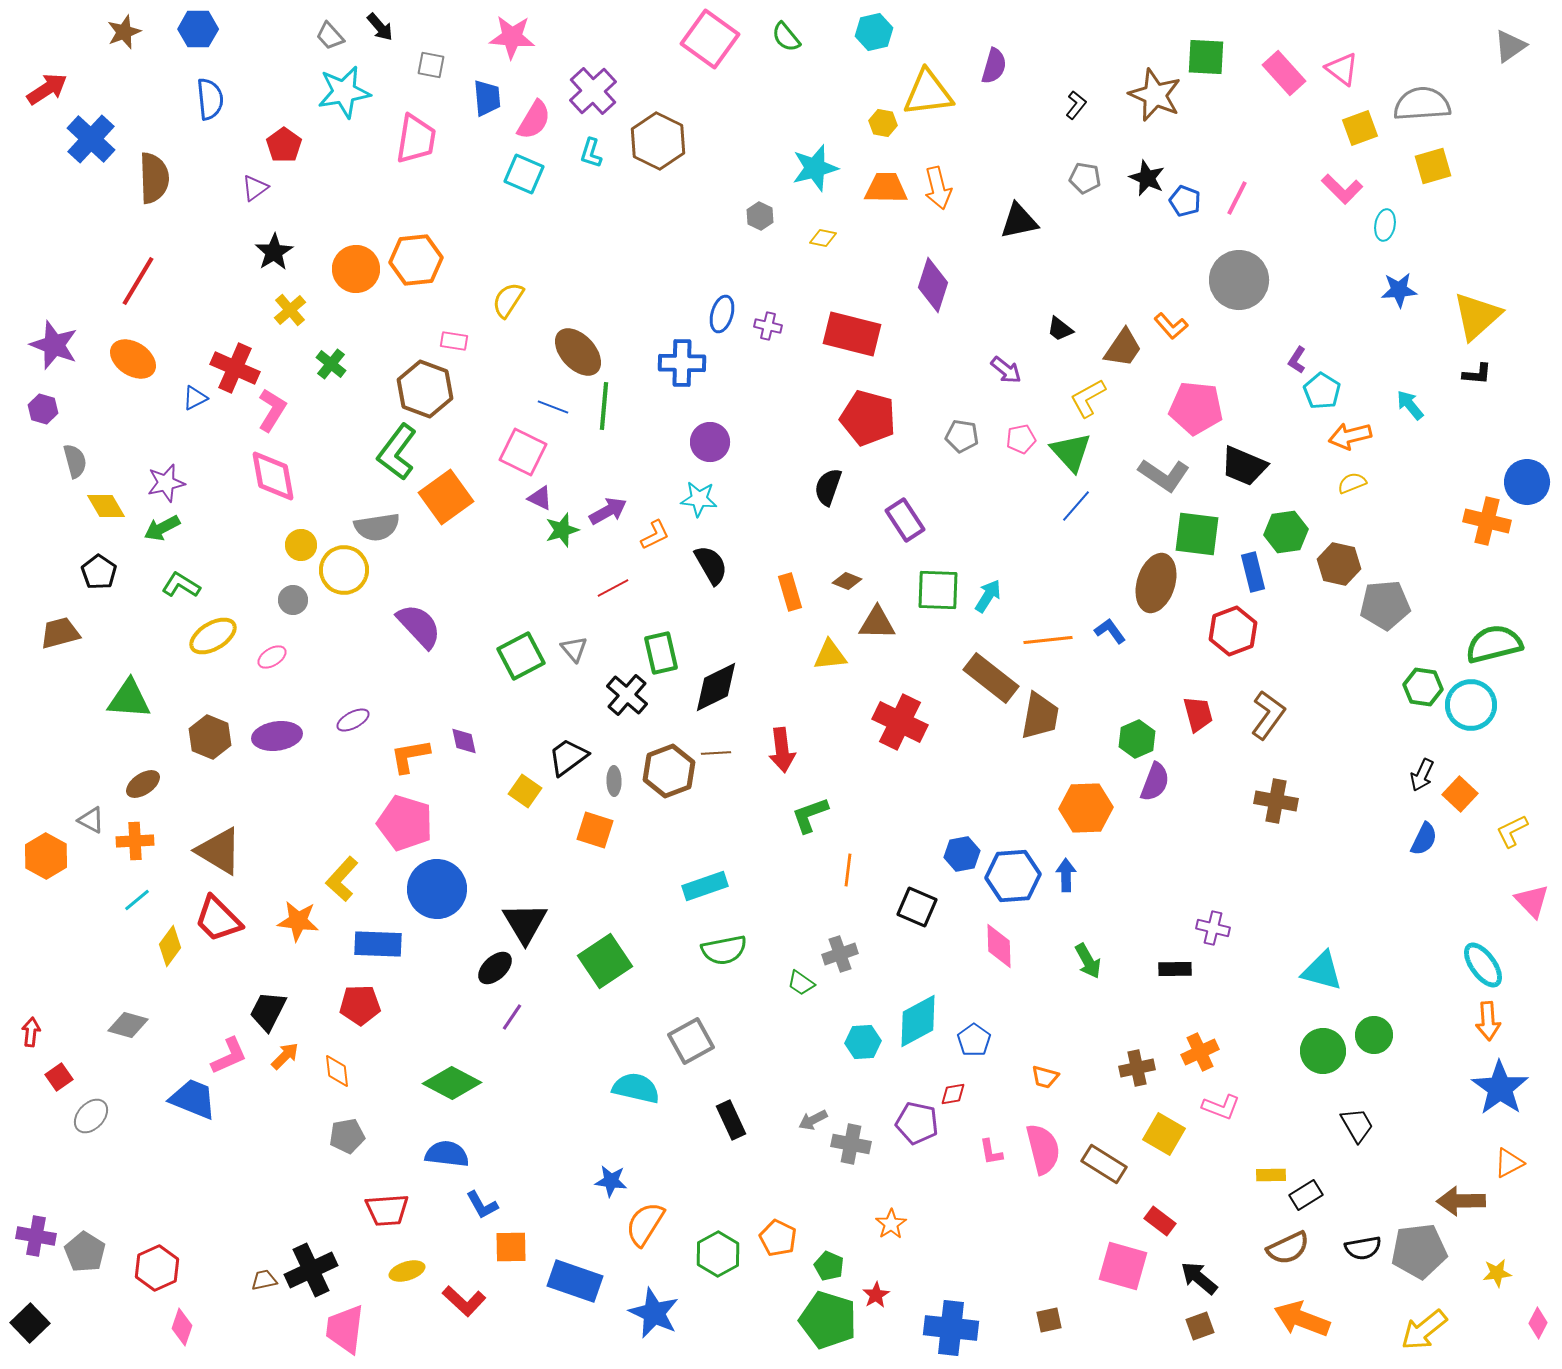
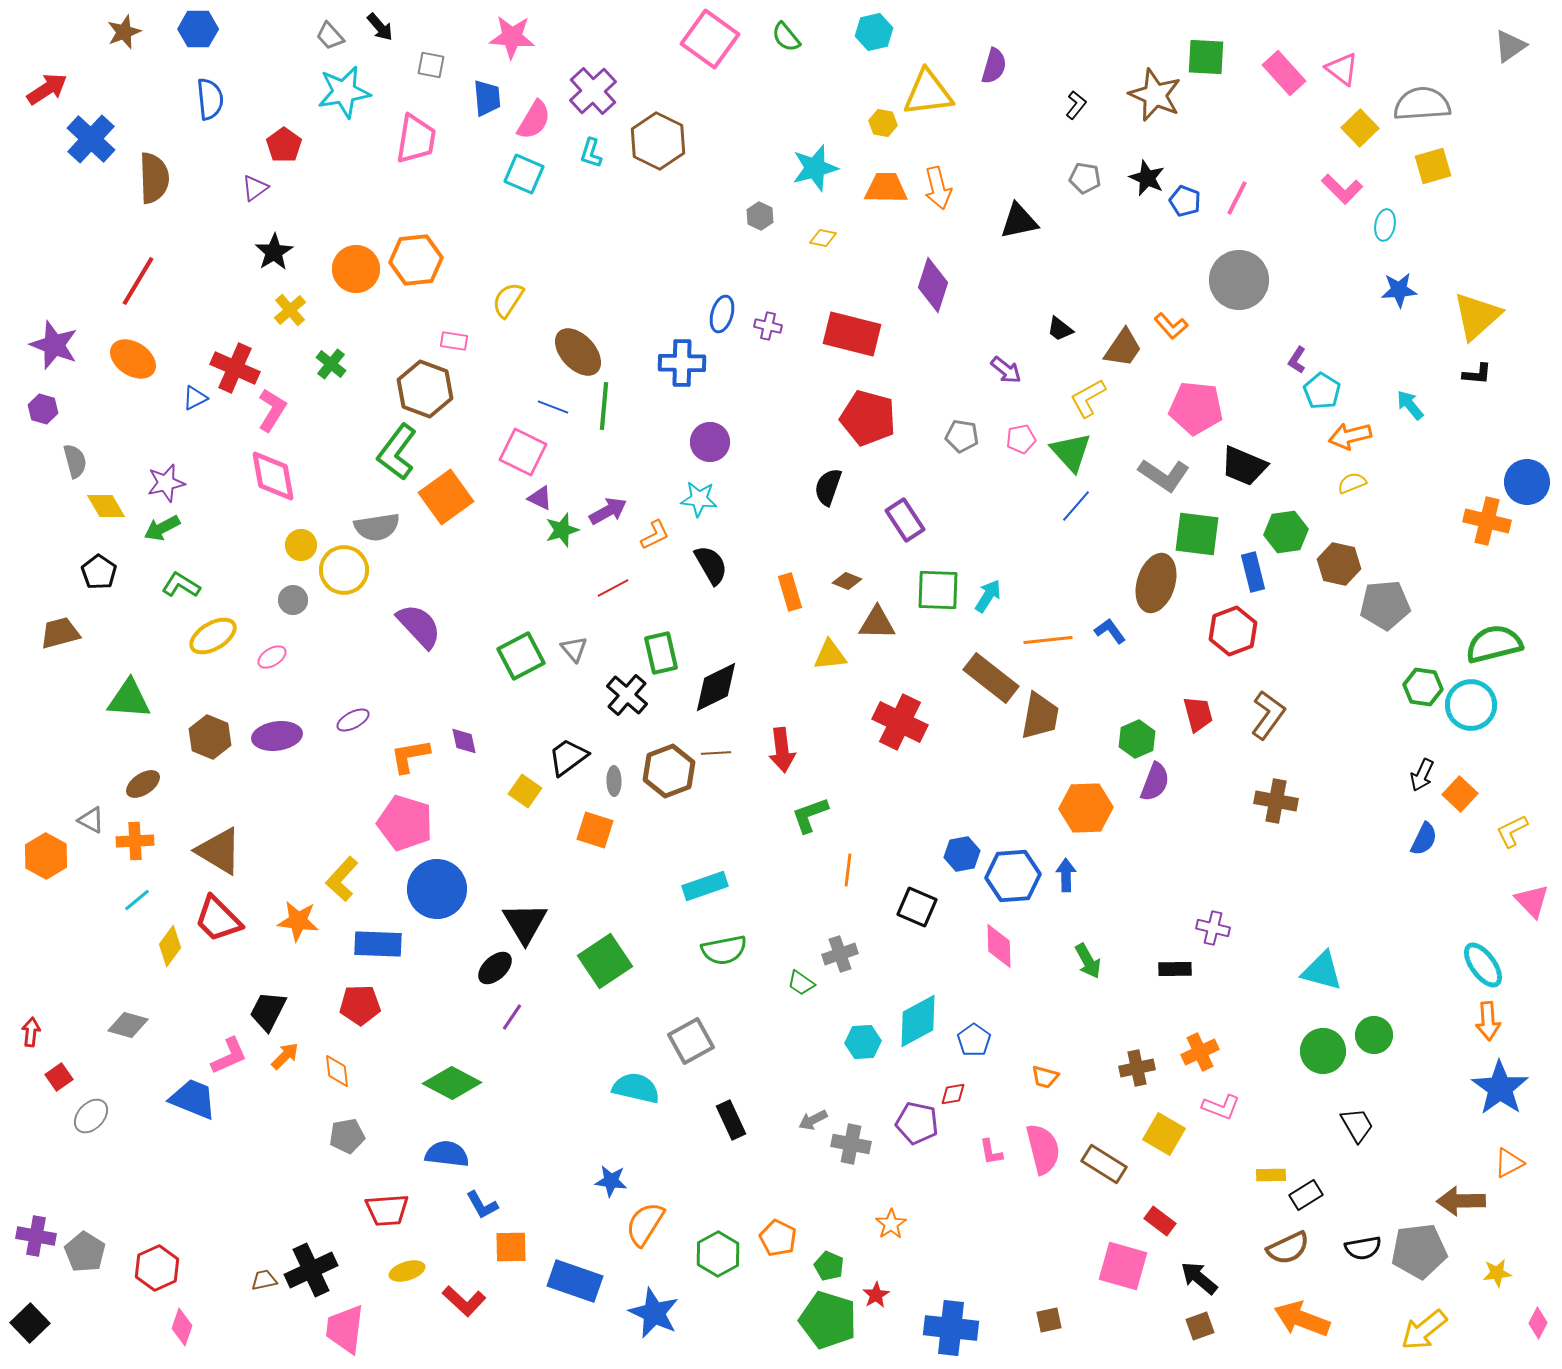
yellow square at (1360, 128): rotated 24 degrees counterclockwise
